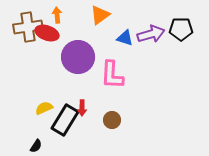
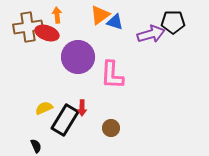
black pentagon: moved 8 px left, 7 px up
blue triangle: moved 10 px left, 16 px up
brown circle: moved 1 px left, 8 px down
black semicircle: rotated 56 degrees counterclockwise
